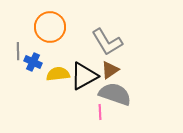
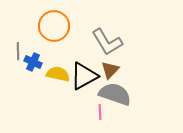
orange circle: moved 4 px right, 1 px up
brown triangle: rotated 12 degrees counterclockwise
yellow semicircle: rotated 20 degrees clockwise
